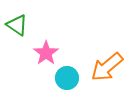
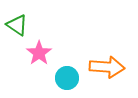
pink star: moved 7 px left
orange arrow: rotated 136 degrees counterclockwise
